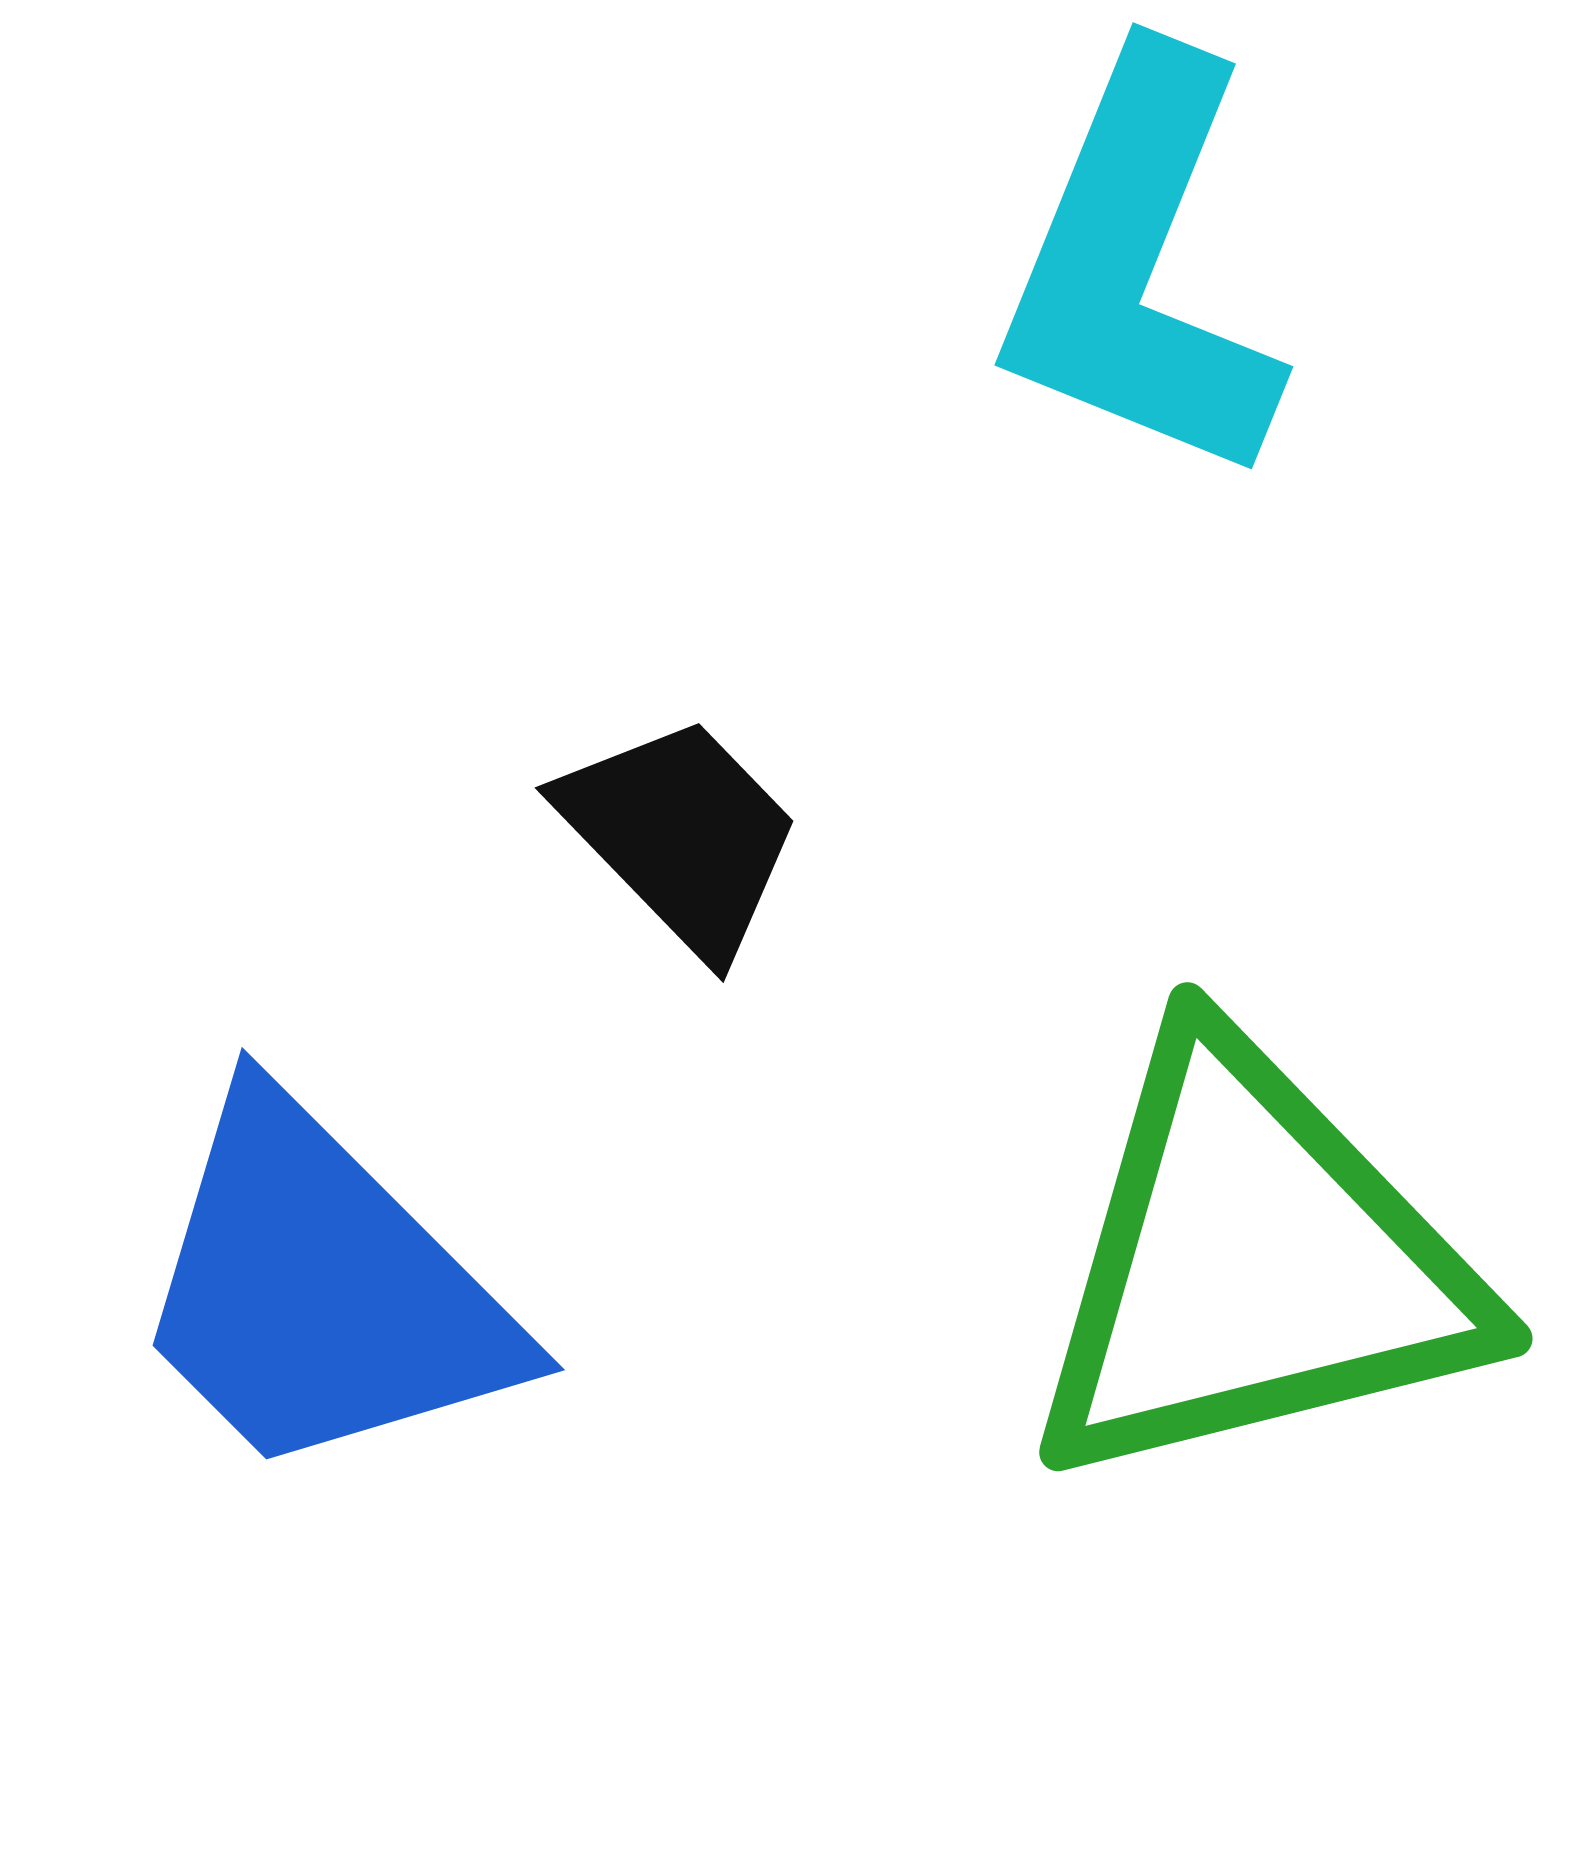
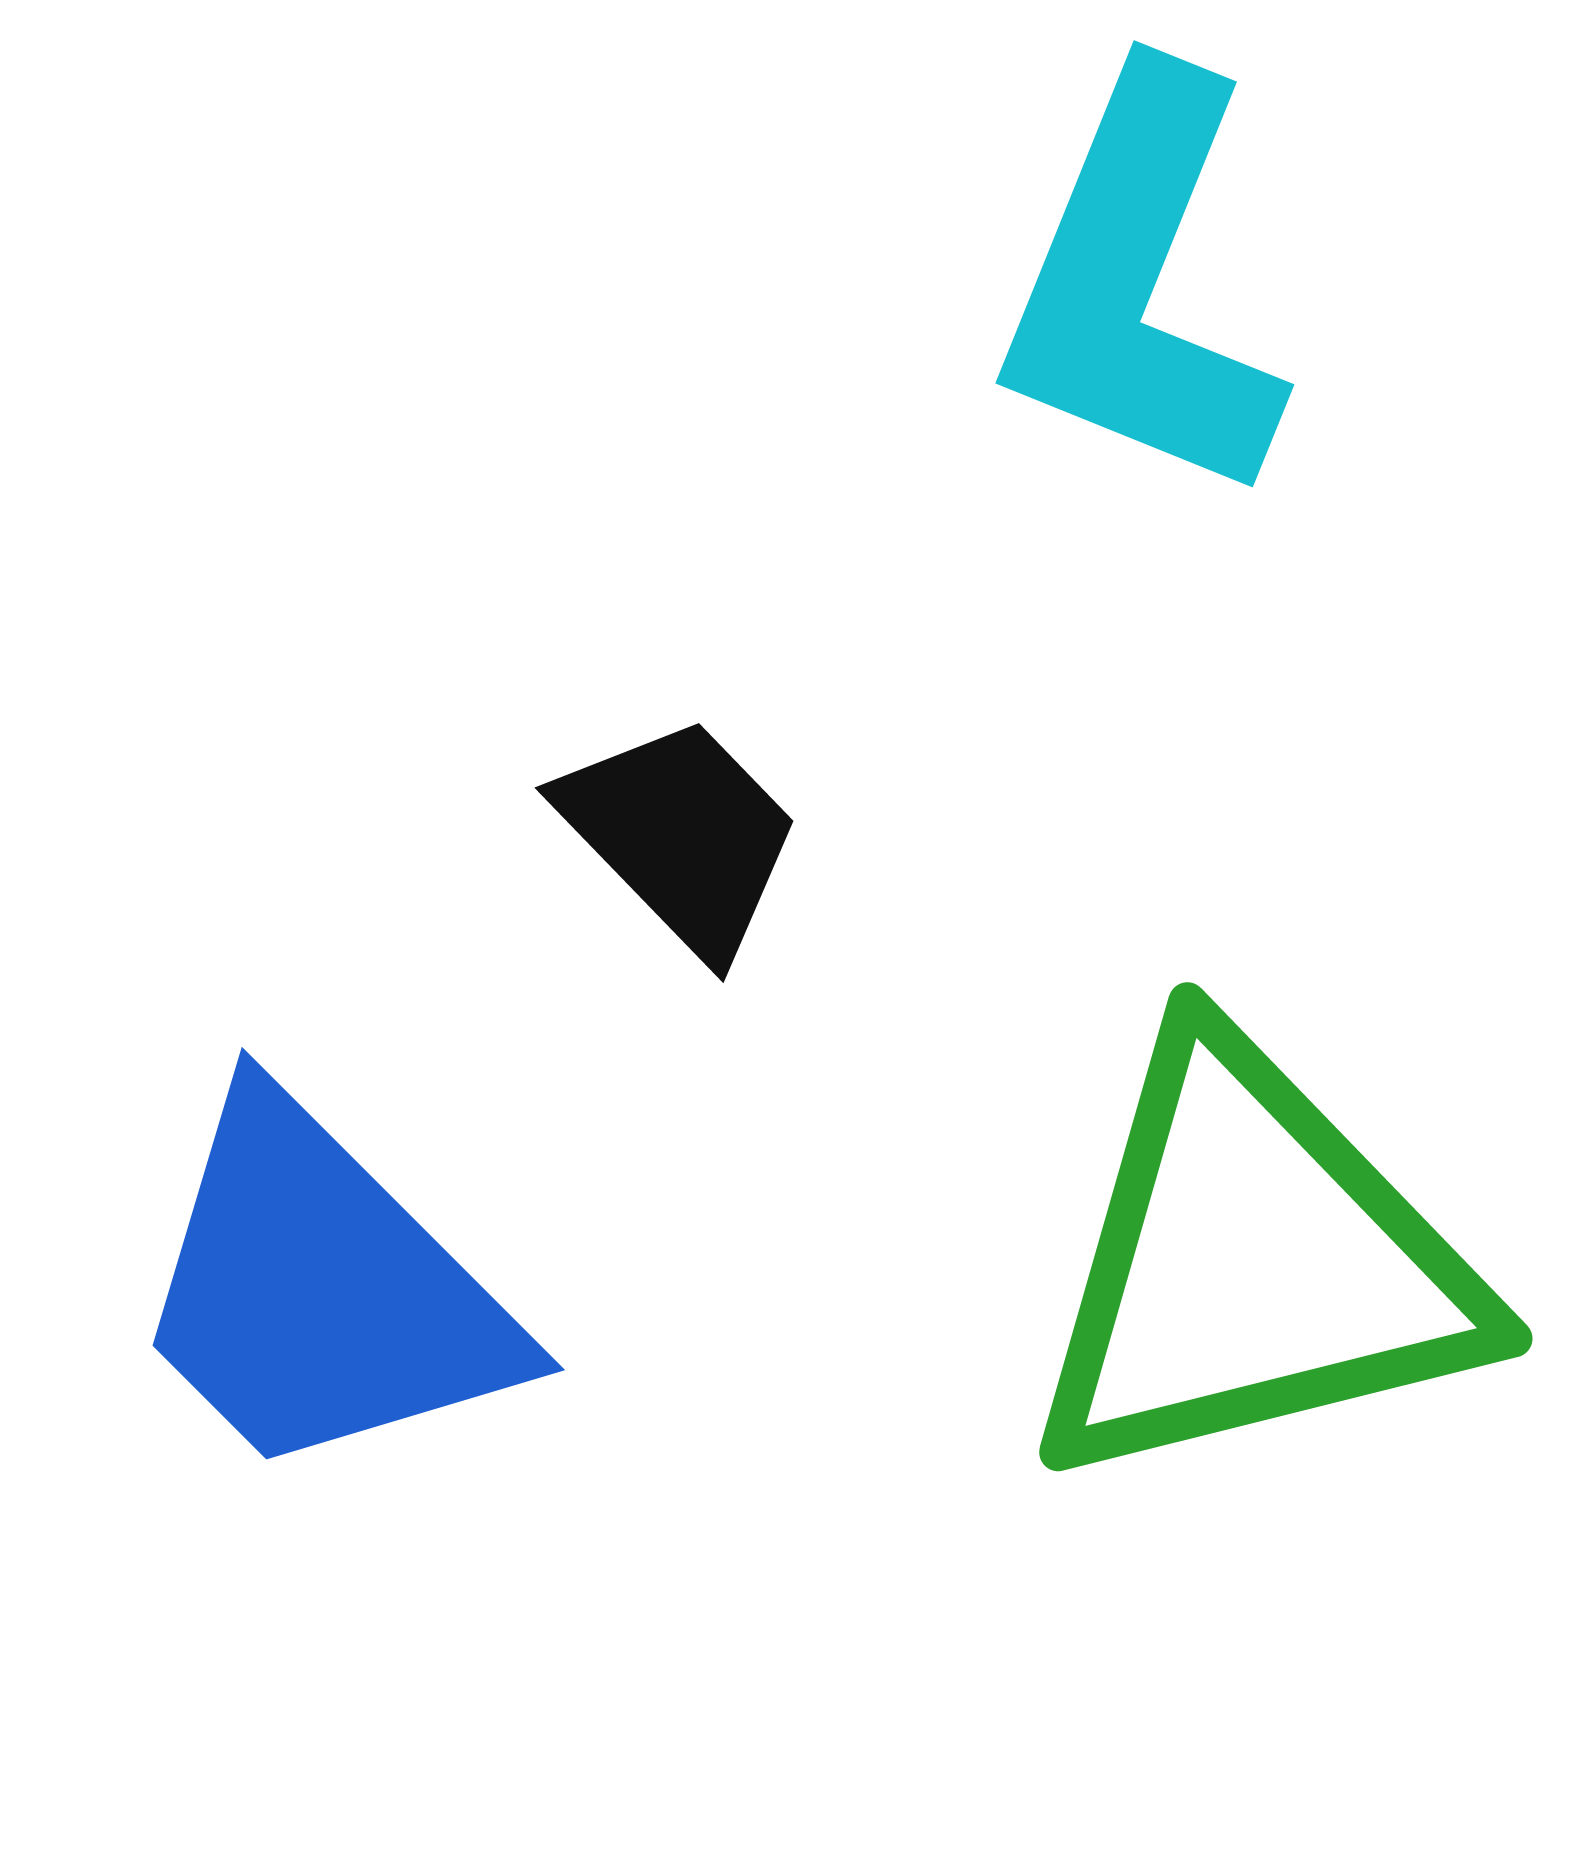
cyan L-shape: moved 1 px right, 18 px down
